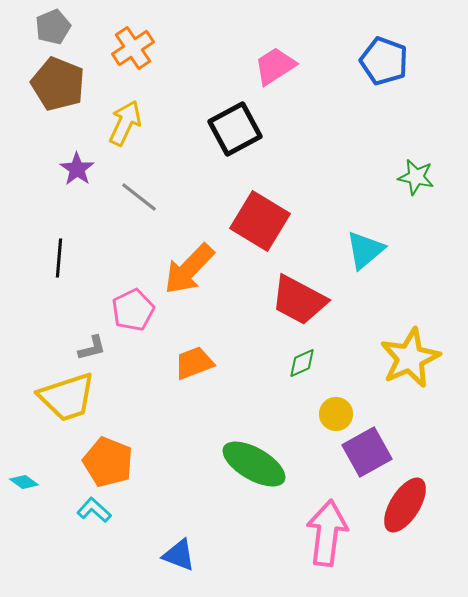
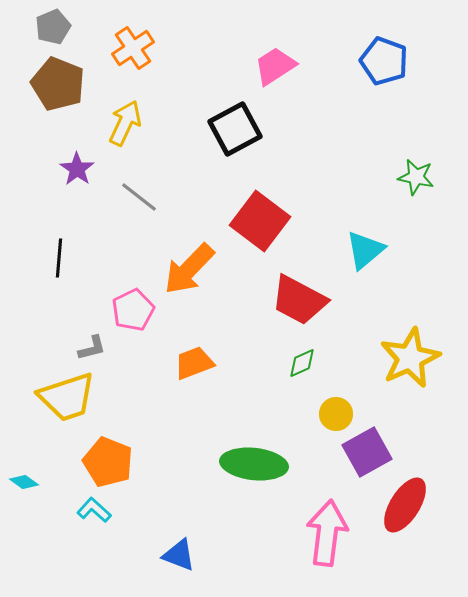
red square: rotated 6 degrees clockwise
green ellipse: rotated 24 degrees counterclockwise
